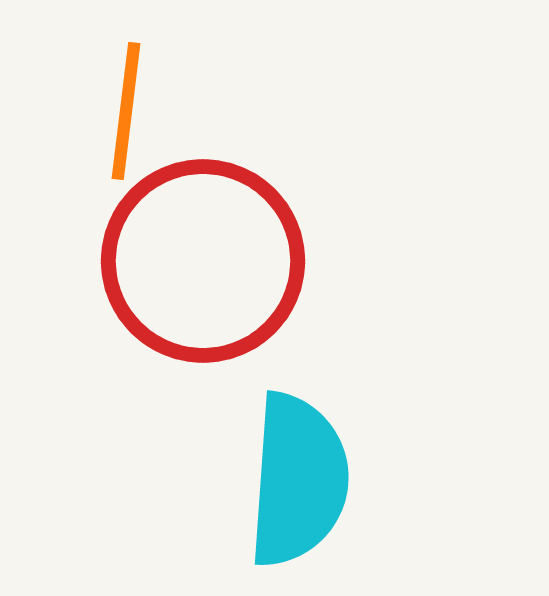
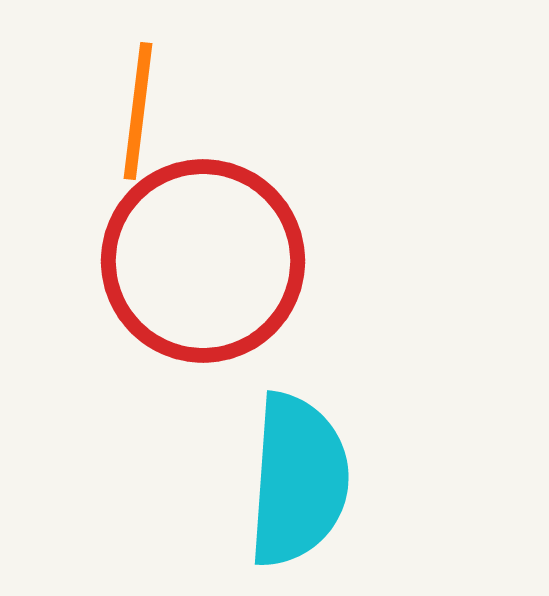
orange line: moved 12 px right
